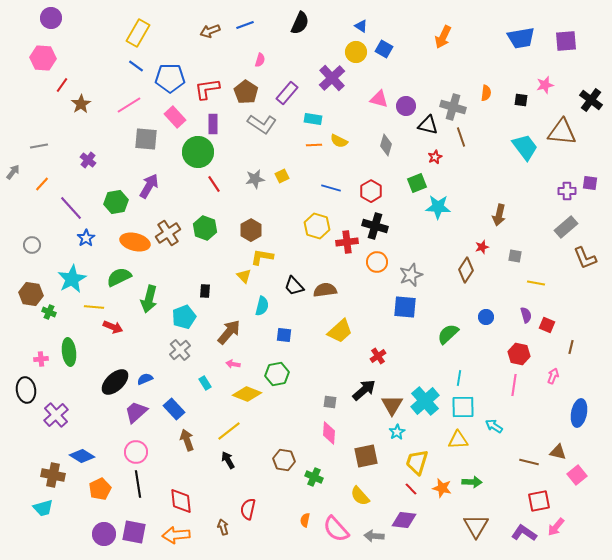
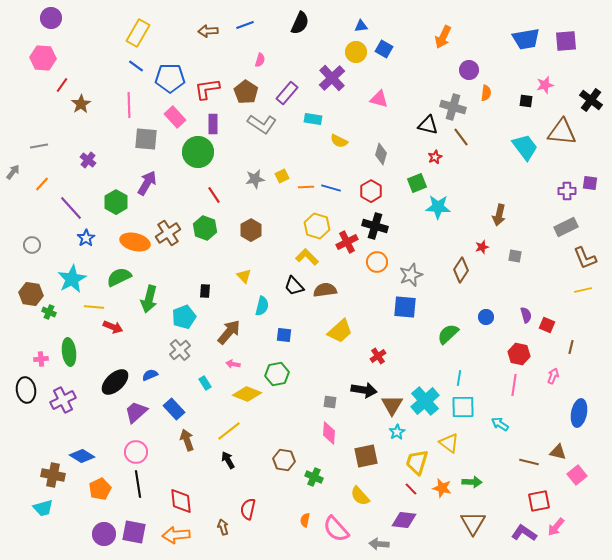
blue triangle at (361, 26): rotated 40 degrees counterclockwise
brown arrow at (210, 31): moved 2 px left; rotated 18 degrees clockwise
blue trapezoid at (521, 38): moved 5 px right, 1 px down
black square at (521, 100): moved 5 px right, 1 px down
pink line at (129, 105): rotated 60 degrees counterclockwise
purple circle at (406, 106): moved 63 px right, 36 px up
brown line at (461, 137): rotated 18 degrees counterclockwise
orange line at (314, 145): moved 8 px left, 42 px down
gray diamond at (386, 145): moved 5 px left, 9 px down
red line at (214, 184): moved 11 px down
purple arrow at (149, 186): moved 2 px left, 3 px up
green hexagon at (116, 202): rotated 20 degrees counterclockwise
gray rectangle at (566, 227): rotated 15 degrees clockwise
red cross at (347, 242): rotated 20 degrees counterclockwise
yellow L-shape at (262, 257): moved 45 px right; rotated 35 degrees clockwise
brown diamond at (466, 270): moved 5 px left
yellow line at (536, 283): moved 47 px right, 7 px down; rotated 24 degrees counterclockwise
blue semicircle at (145, 379): moved 5 px right, 4 px up
black arrow at (364, 390): rotated 50 degrees clockwise
purple cross at (56, 415): moved 7 px right, 15 px up; rotated 15 degrees clockwise
cyan arrow at (494, 426): moved 6 px right, 2 px up
yellow triangle at (458, 440): moved 9 px left, 3 px down; rotated 40 degrees clockwise
brown triangle at (476, 526): moved 3 px left, 3 px up
gray arrow at (374, 536): moved 5 px right, 8 px down
